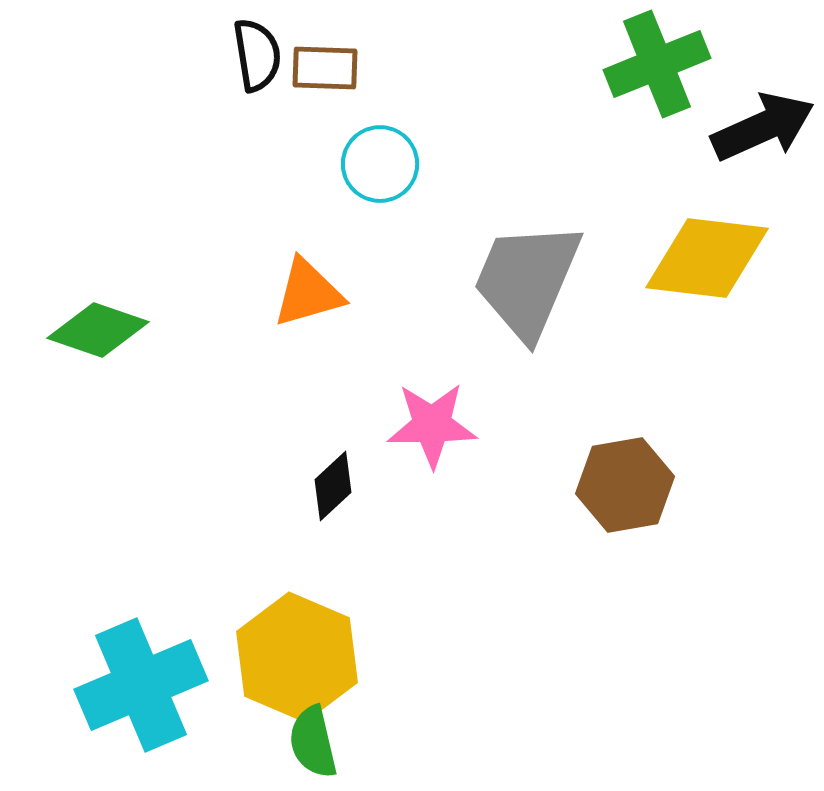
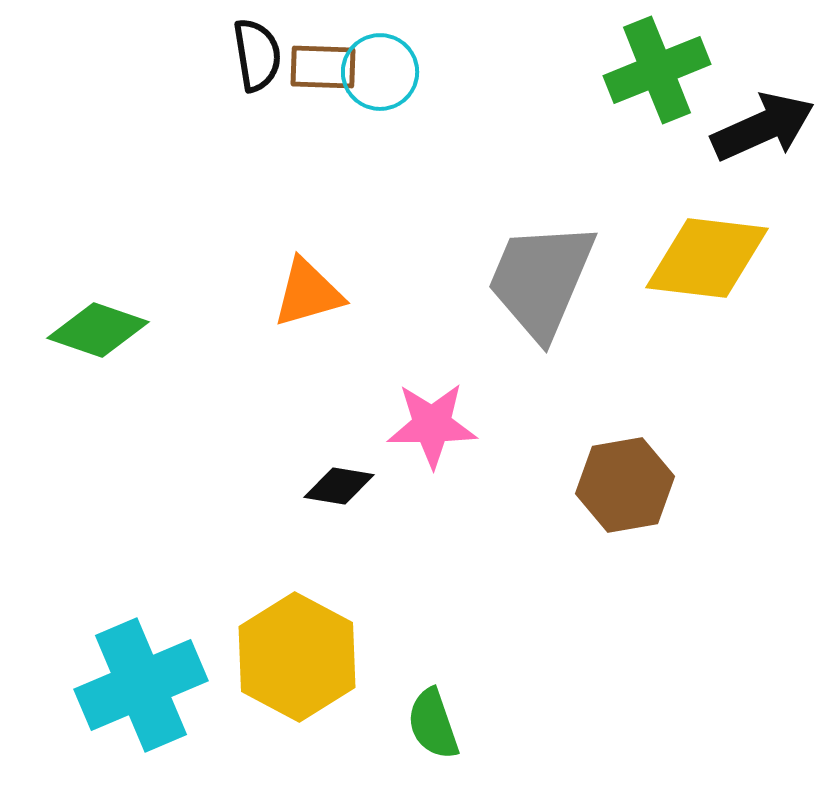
green cross: moved 6 px down
brown rectangle: moved 2 px left, 1 px up
cyan circle: moved 92 px up
gray trapezoid: moved 14 px right
black diamond: moved 6 px right; rotated 52 degrees clockwise
yellow hexagon: rotated 5 degrees clockwise
green semicircle: moved 120 px right, 18 px up; rotated 6 degrees counterclockwise
